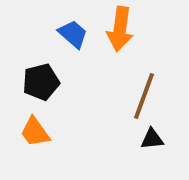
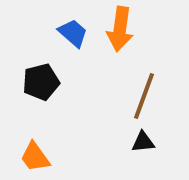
blue trapezoid: moved 1 px up
orange trapezoid: moved 25 px down
black triangle: moved 9 px left, 3 px down
